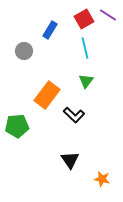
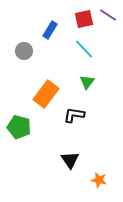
red square: rotated 18 degrees clockwise
cyan line: moved 1 px left, 1 px down; rotated 30 degrees counterclockwise
green triangle: moved 1 px right, 1 px down
orange rectangle: moved 1 px left, 1 px up
black L-shape: rotated 145 degrees clockwise
green pentagon: moved 2 px right, 1 px down; rotated 20 degrees clockwise
orange star: moved 3 px left, 1 px down
